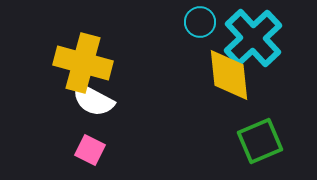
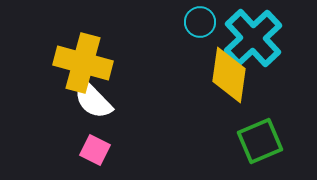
yellow diamond: rotated 14 degrees clockwise
white semicircle: rotated 18 degrees clockwise
pink square: moved 5 px right
